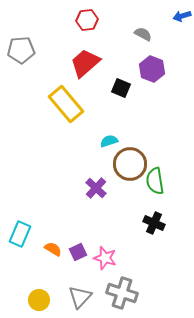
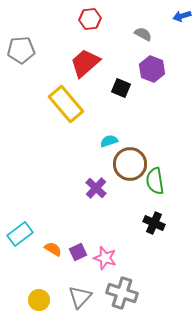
red hexagon: moved 3 px right, 1 px up
cyan rectangle: rotated 30 degrees clockwise
